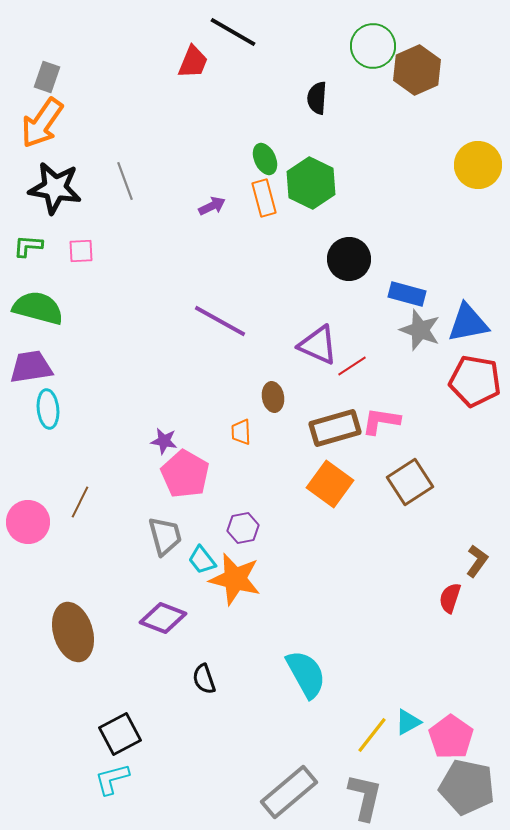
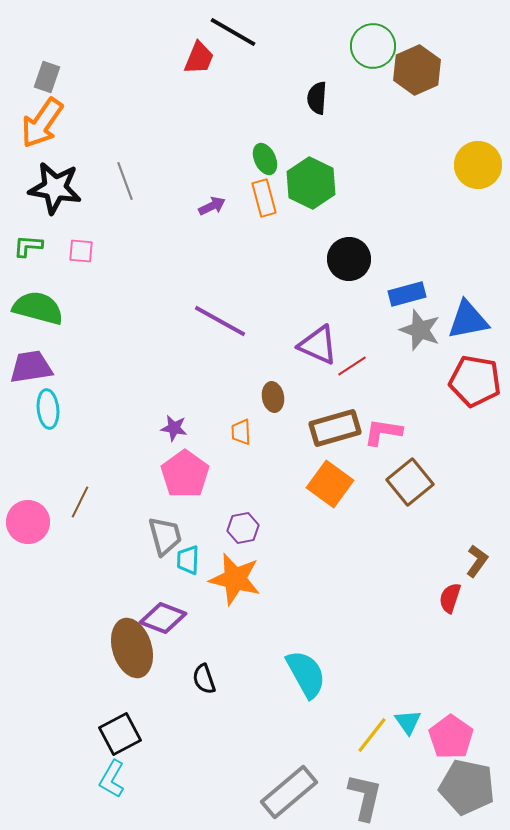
red trapezoid at (193, 62): moved 6 px right, 4 px up
pink square at (81, 251): rotated 8 degrees clockwise
blue rectangle at (407, 294): rotated 30 degrees counterclockwise
blue triangle at (468, 323): moved 3 px up
pink L-shape at (381, 421): moved 2 px right, 11 px down
purple star at (164, 441): moved 10 px right, 13 px up
pink pentagon at (185, 474): rotated 6 degrees clockwise
brown square at (410, 482): rotated 6 degrees counterclockwise
cyan trapezoid at (202, 560): moved 14 px left; rotated 40 degrees clockwise
brown ellipse at (73, 632): moved 59 px right, 16 px down
cyan triangle at (408, 722): rotated 36 degrees counterclockwise
cyan L-shape at (112, 779): rotated 45 degrees counterclockwise
